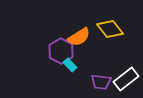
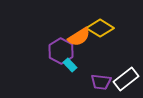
yellow diamond: moved 10 px left, 1 px up; rotated 20 degrees counterclockwise
